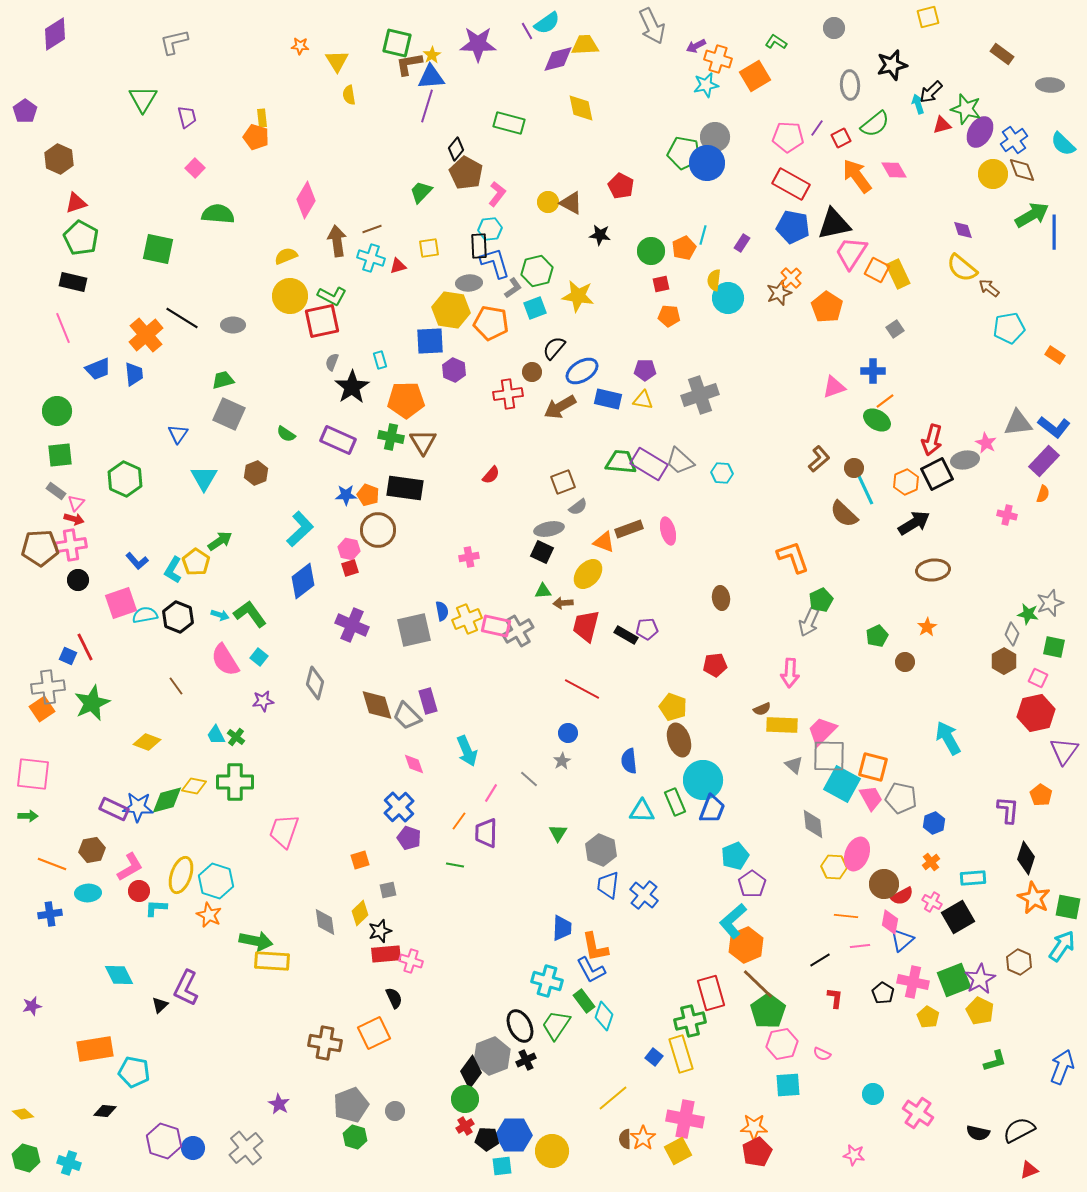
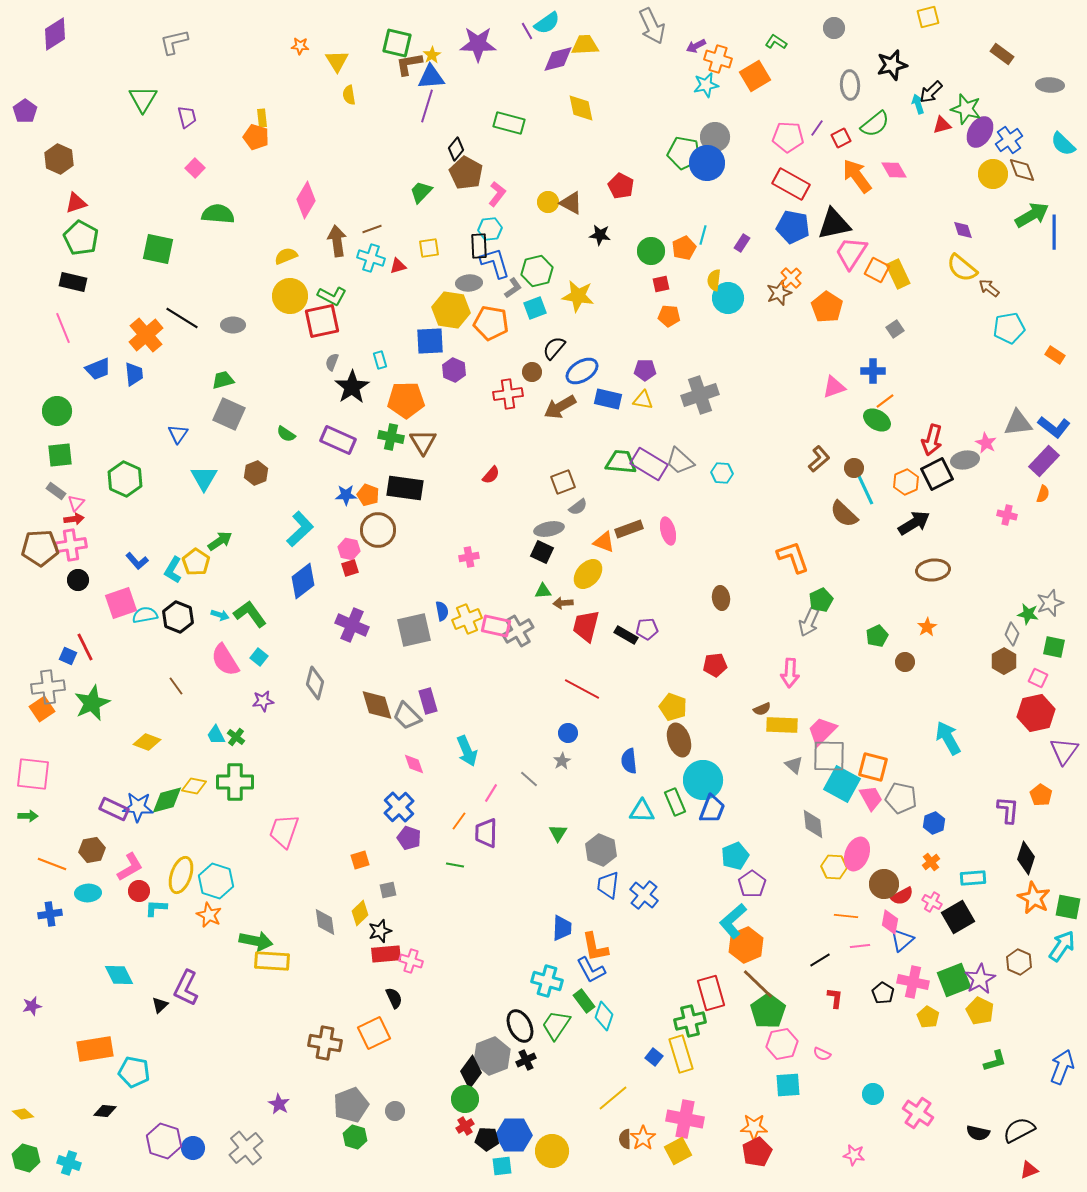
blue cross at (1014, 140): moved 5 px left
red arrow at (74, 519): rotated 24 degrees counterclockwise
